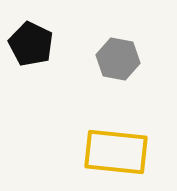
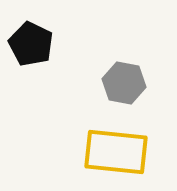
gray hexagon: moved 6 px right, 24 px down
